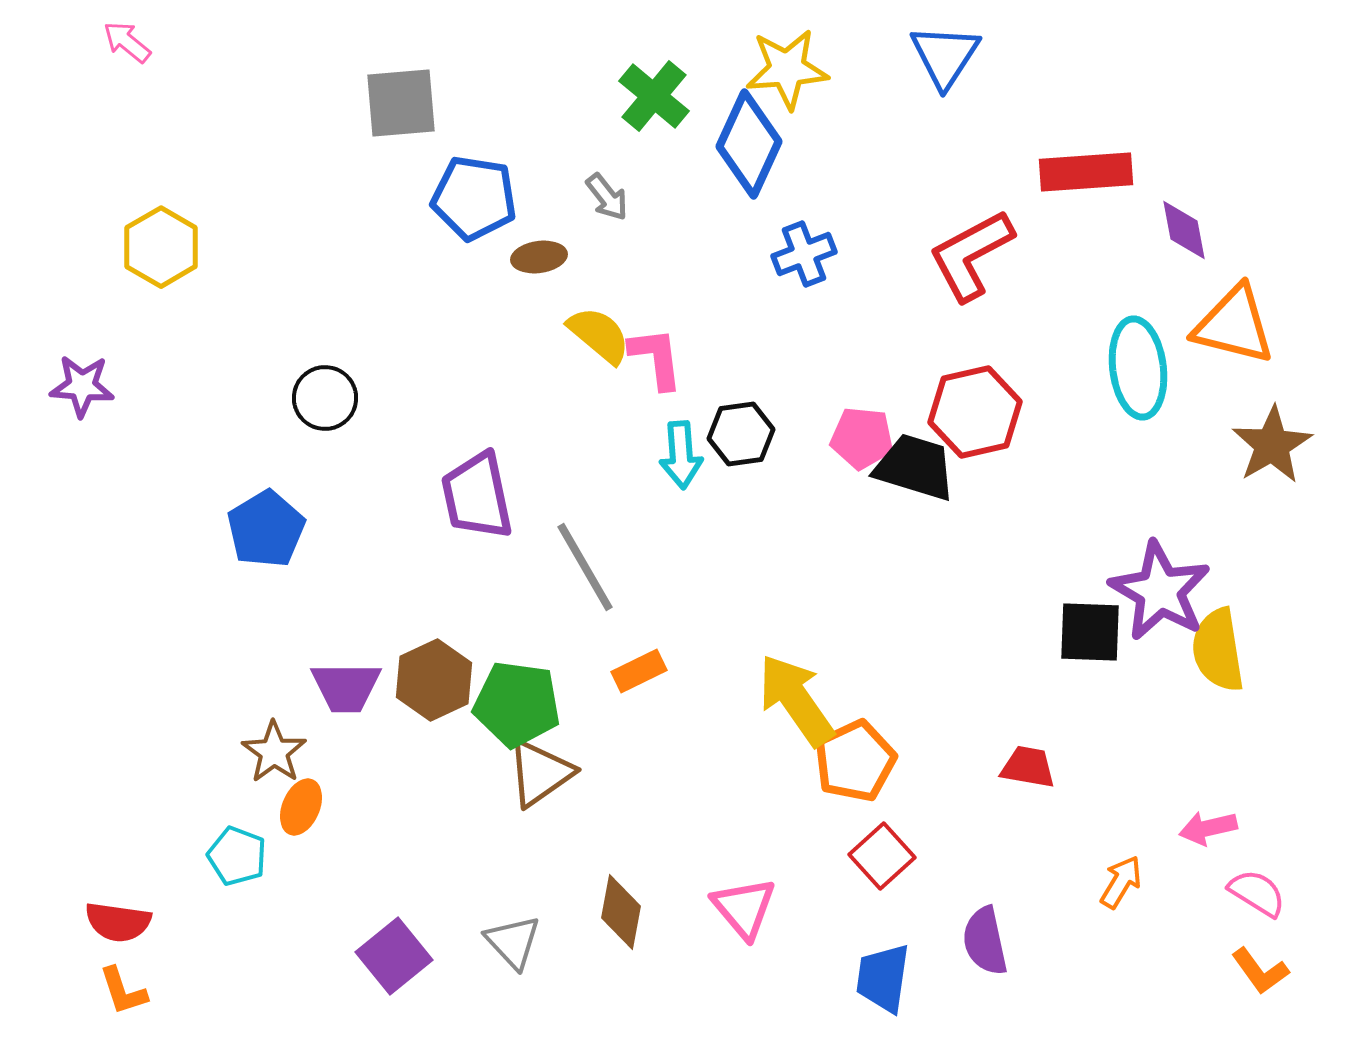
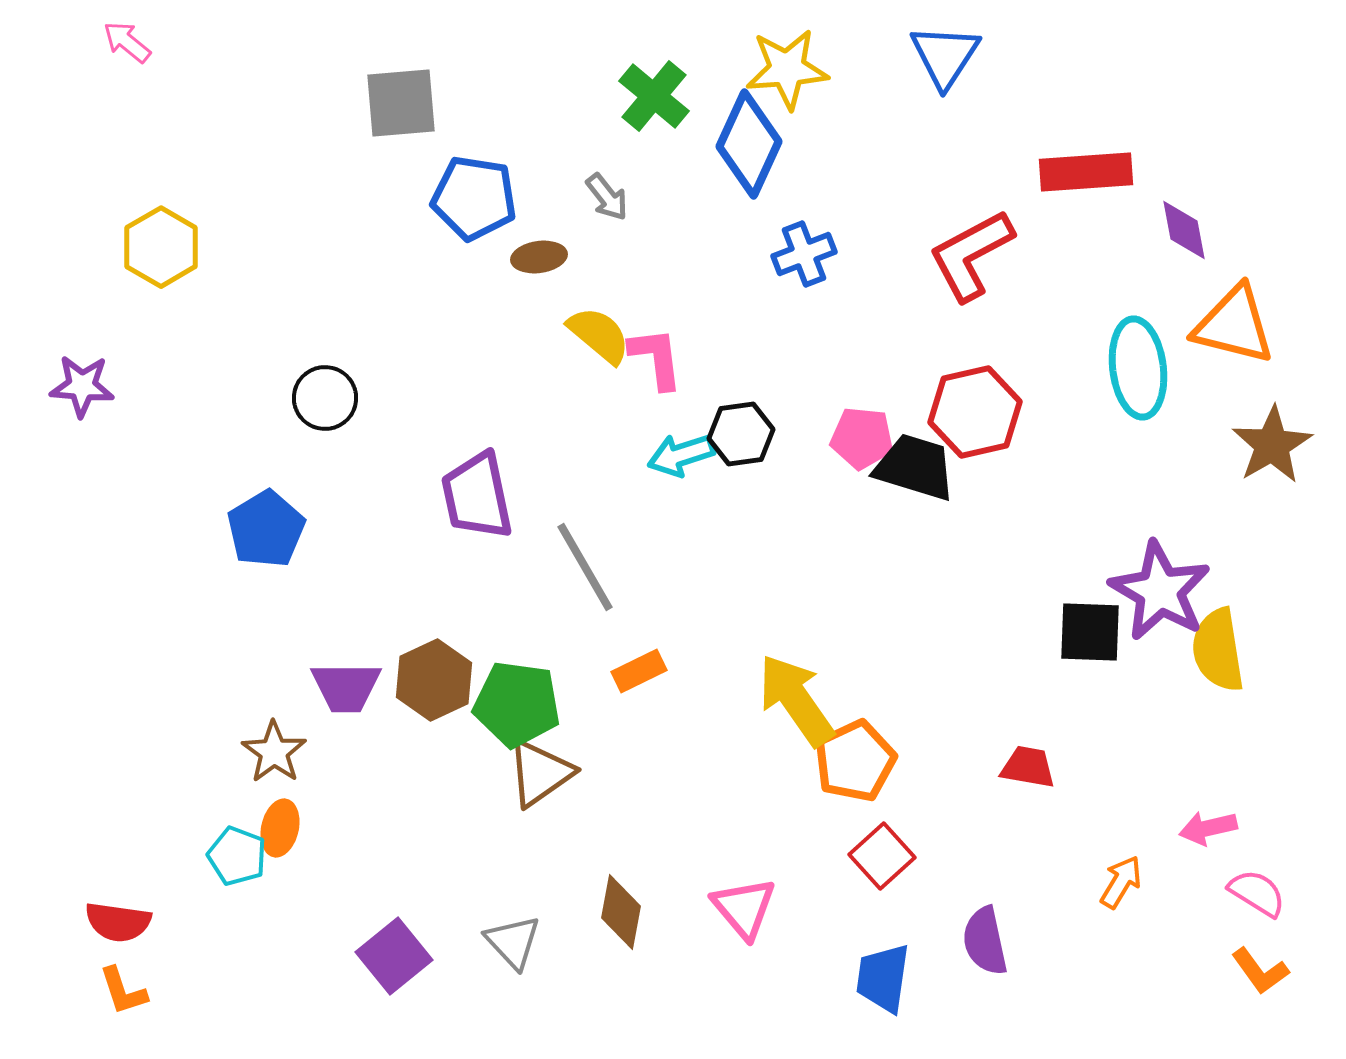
cyan arrow at (681, 455): rotated 76 degrees clockwise
orange ellipse at (301, 807): moved 21 px left, 21 px down; rotated 10 degrees counterclockwise
